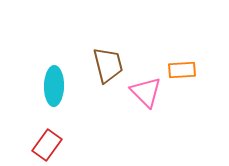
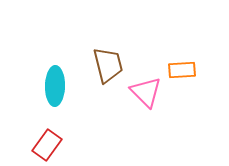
cyan ellipse: moved 1 px right
